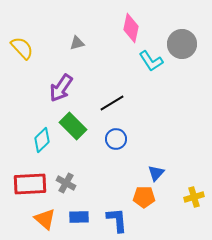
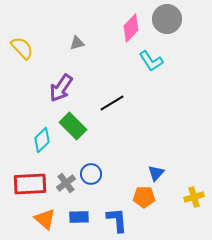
pink diamond: rotated 32 degrees clockwise
gray circle: moved 15 px left, 25 px up
blue circle: moved 25 px left, 35 px down
gray cross: rotated 24 degrees clockwise
